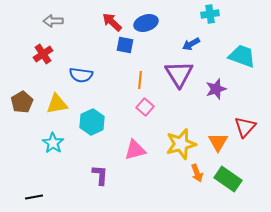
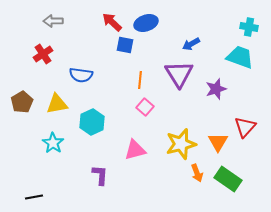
cyan cross: moved 39 px right, 13 px down; rotated 18 degrees clockwise
cyan trapezoid: moved 2 px left, 1 px down
